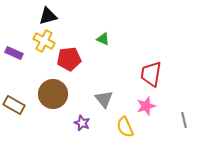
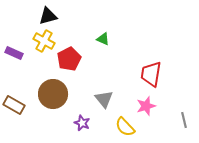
red pentagon: rotated 20 degrees counterclockwise
yellow semicircle: rotated 20 degrees counterclockwise
